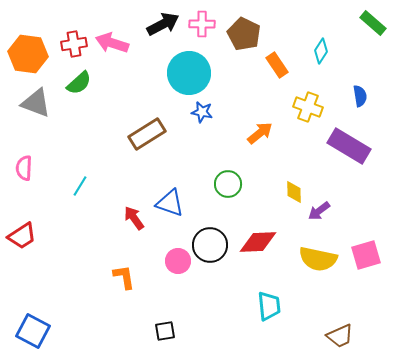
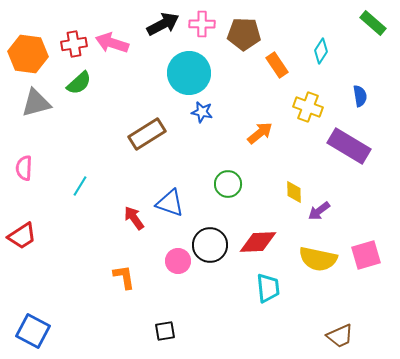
brown pentagon: rotated 24 degrees counterclockwise
gray triangle: rotated 36 degrees counterclockwise
cyan trapezoid: moved 1 px left, 18 px up
